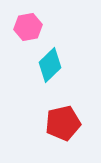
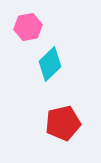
cyan diamond: moved 1 px up
